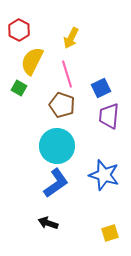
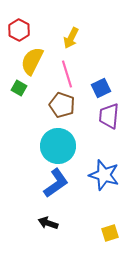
cyan circle: moved 1 px right
